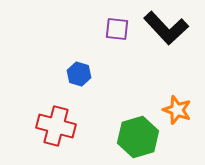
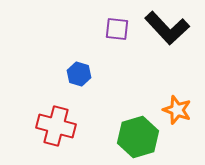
black L-shape: moved 1 px right
